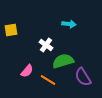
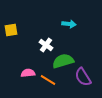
pink semicircle: moved 1 px right, 2 px down; rotated 136 degrees counterclockwise
